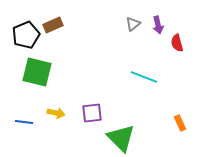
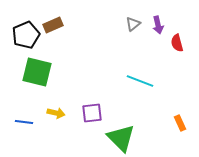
cyan line: moved 4 px left, 4 px down
